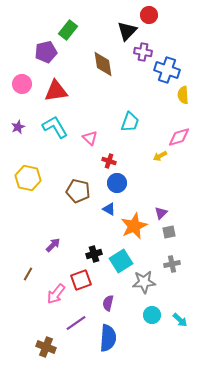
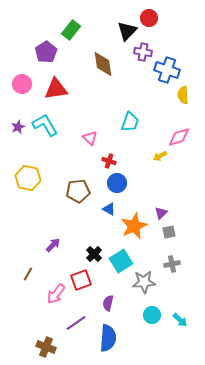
red circle: moved 3 px down
green rectangle: moved 3 px right
purple pentagon: rotated 20 degrees counterclockwise
red triangle: moved 2 px up
cyan L-shape: moved 10 px left, 2 px up
brown pentagon: rotated 20 degrees counterclockwise
black cross: rotated 28 degrees counterclockwise
